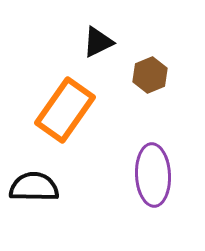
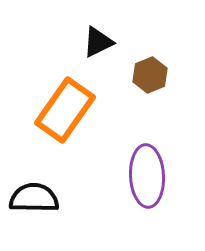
purple ellipse: moved 6 px left, 1 px down
black semicircle: moved 11 px down
